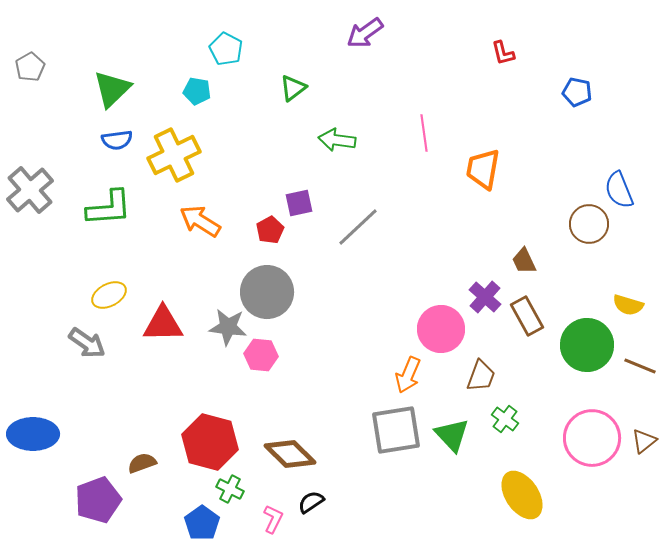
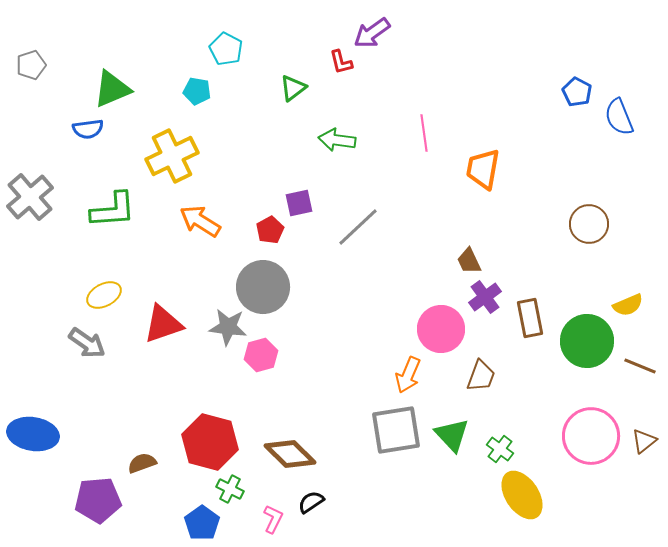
purple arrow at (365, 33): moved 7 px right
red L-shape at (503, 53): moved 162 px left, 9 px down
gray pentagon at (30, 67): moved 1 px right, 2 px up; rotated 12 degrees clockwise
green triangle at (112, 89): rotated 21 degrees clockwise
blue pentagon at (577, 92): rotated 16 degrees clockwise
blue semicircle at (117, 140): moved 29 px left, 11 px up
yellow cross at (174, 155): moved 2 px left, 1 px down
gray cross at (30, 190): moved 7 px down
blue semicircle at (619, 190): moved 73 px up
green L-shape at (109, 208): moved 4 px right, 2 px down
brown trapezoid at (524, 261): moved 55 px left
gray circle at (267, 292): moved 4 px left, 5 px up
yellow ellipse at (109, 295): moved 5 px left
purple cross at (485, 297): rotated 12 degrees clockwise
yellow semicircle at (628, 305): rotated 40 degrees counterclockwise
brown rectangle at (527, 316): moved 3 px right, 2 px down; rotated 18 degrees clockwise
red triangle at (163, 324): rotated 18 degrees counterclockwise
green circle at (587, 345): moved 4 px up
pink hexagon at (261, 355): rotated 20 degrees counterclockwise
green cross at (505, 419): moved 5 px left, 30 px down
blue ellipse at (33, 434): rotated 9 degrees clockwise
pink circle at (592, 438): moved 1 px left, 2 px up
purple pentagon at (98, 500): rotated 15 degrees clockwise
